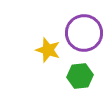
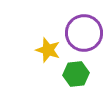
green hexagon: moved 4 px left, 2 px up
